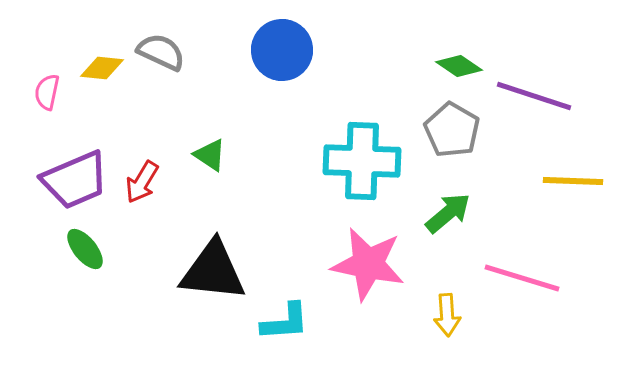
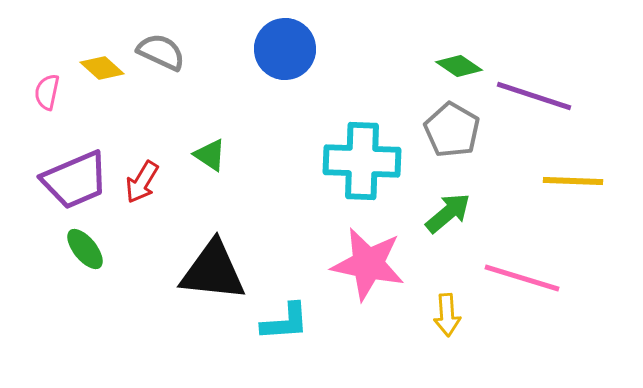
blue circle: moved 3 px right, 1 px up
yellow diamond: rotated 36 degrees clockwise
